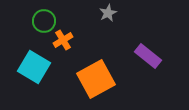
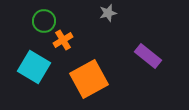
gray star: rotated 12 degrees clockwise
orange square: moved 7 px left
